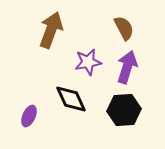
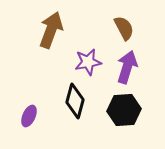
black diamond: moved 4 px right, 2 px down; rotated 40 degrees clockwise
